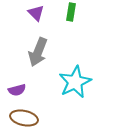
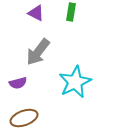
purple triangle: rotated 18 degrees counterclockwise
gray arrow: rotated 16 degrees clockwise
purple semicircle: moved 1 px right, 7 px up
brown ellipse: rotated 32 degrees counterclockwise
